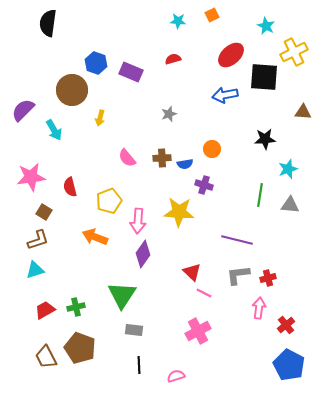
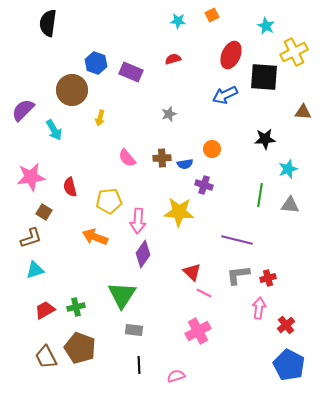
red ellipse at (231, 55): rotated 24 degrees counterclockwise
blue arrow at (225, 95): rotated 15 degrees counterclockwise
yellow pentagon at (109, 201): rotated 15 degrees clockwise
brown L-shape at (38, 240): moved 7 px left, 2 px up
